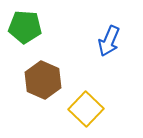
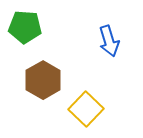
blue arrow: rotated 40 degrees counterclockwise
brown hexagon: rotated 6 degrees clockwise
